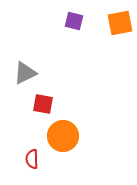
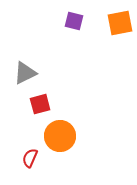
red square: moved 3 px left; rotated 25 degrees counterclockwise
orange circle: moved 3 px left
red semicircle: moved 2 px left, 1 px up; rotated 24 degrees clockwise
